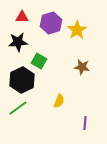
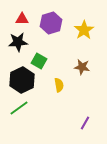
red triangle: moved 2 px down
yellow star: moved 7 px right
yellow semicircle: moved 16 px up; rotated 32 degrees counterclockwise
green line: moved 1 px right
purple line: rotated 24 degrees clockwise
